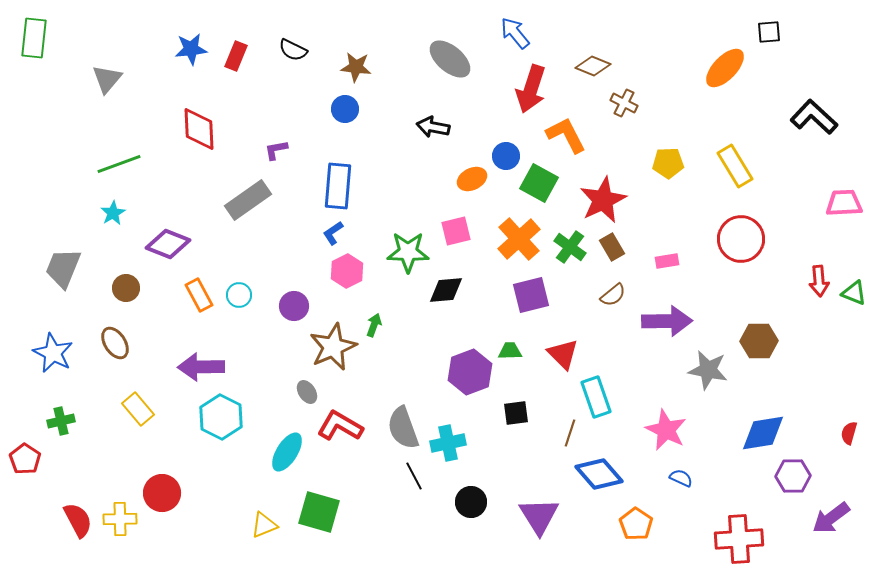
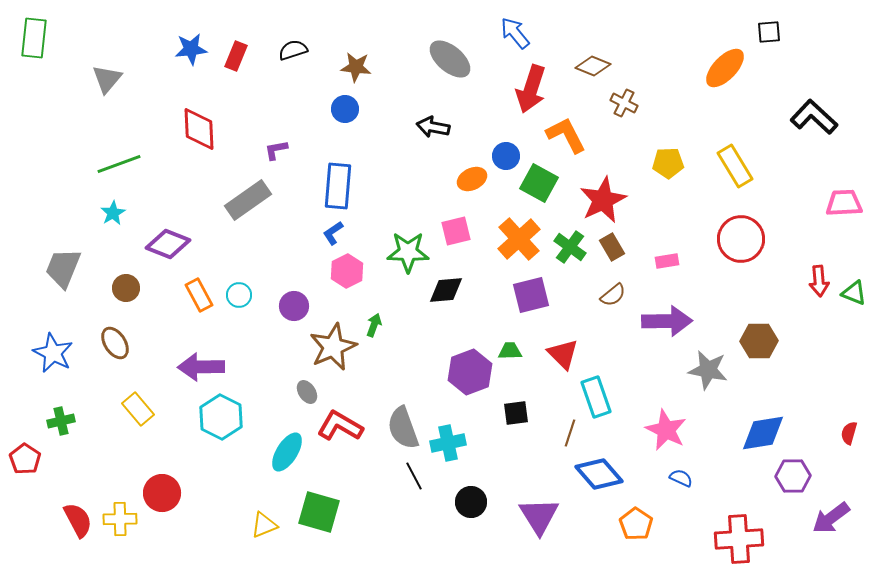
black semicircle at (293, 50): rotated 136 degrees clockwise
